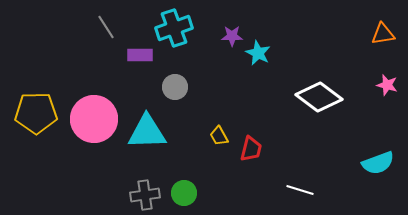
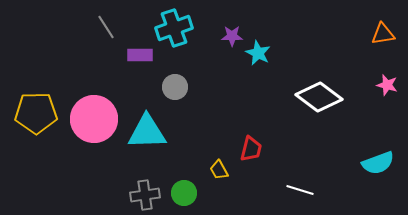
yellow trapezoid: moved 34 px down
